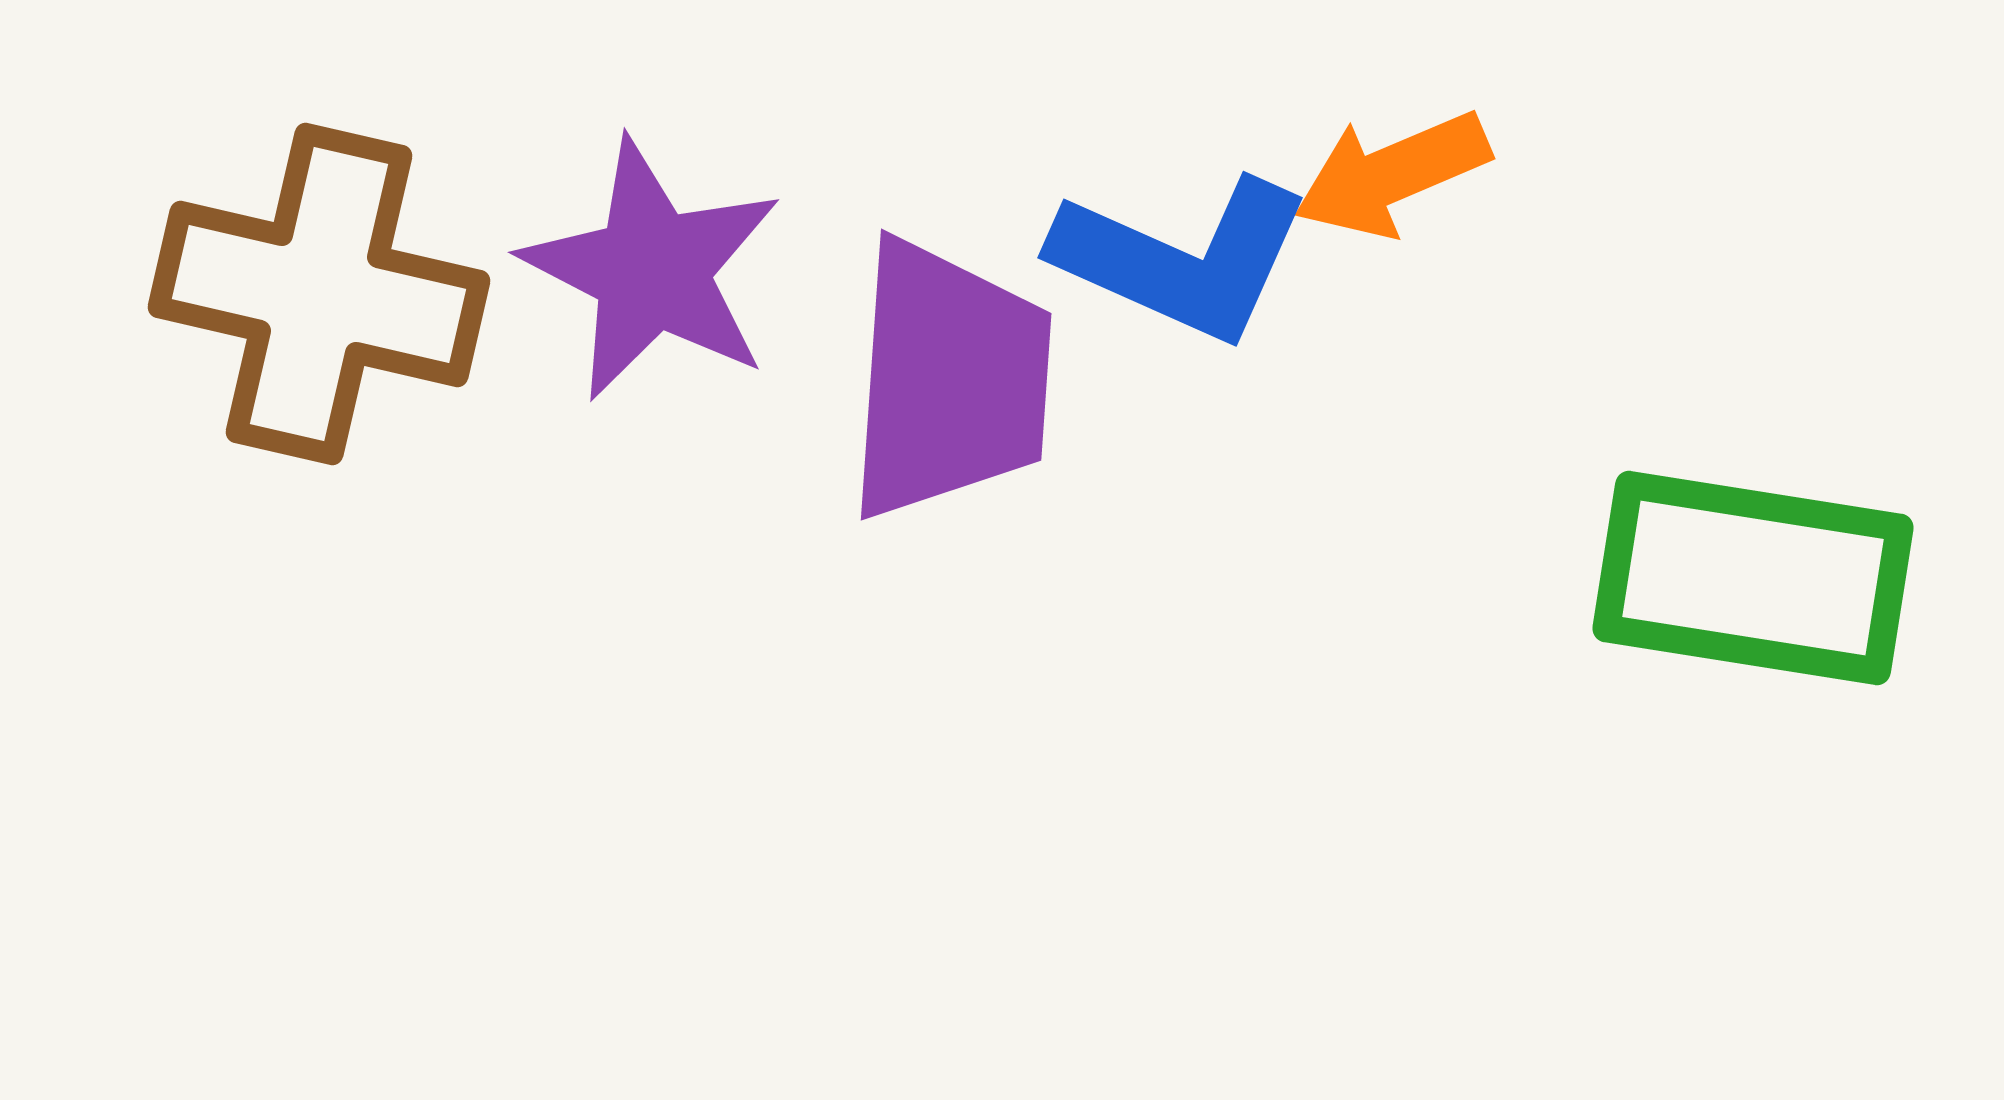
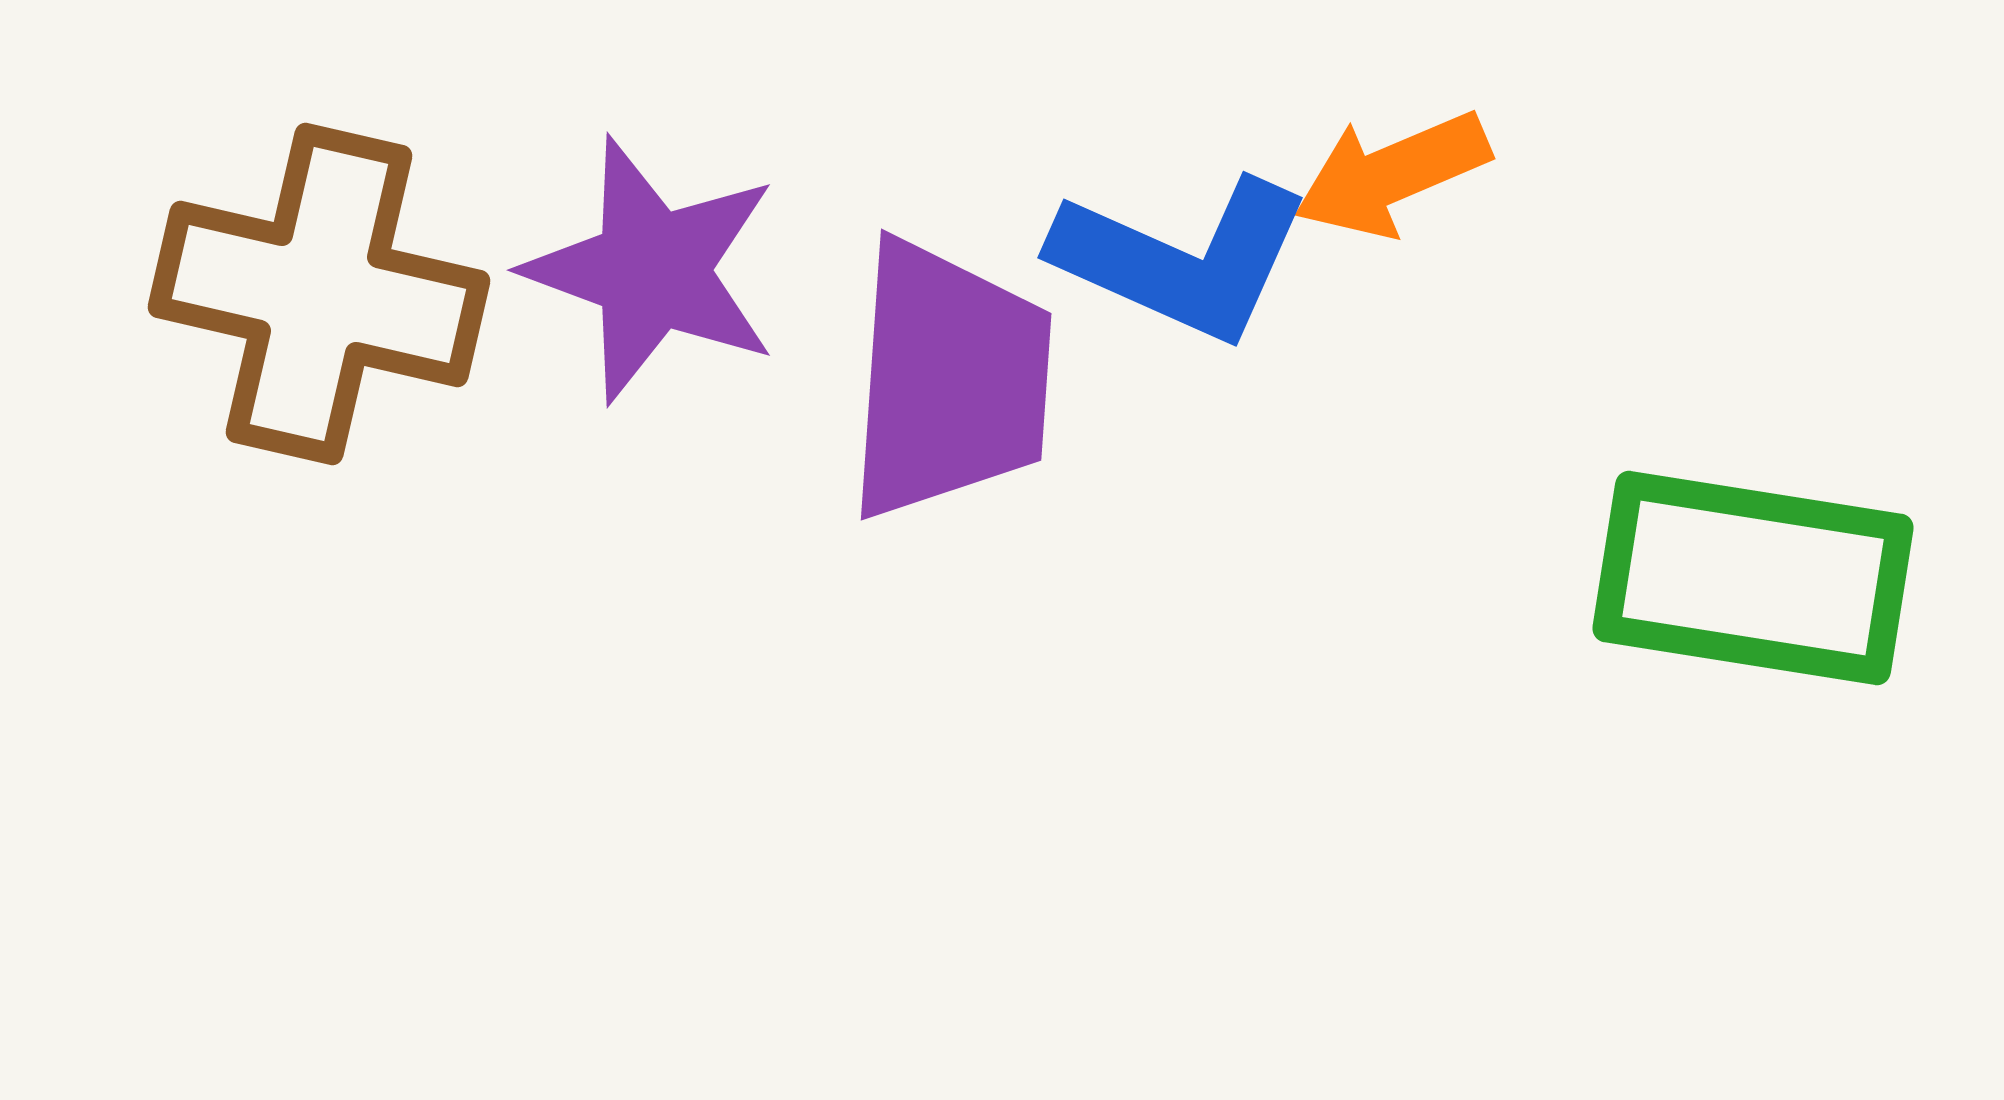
purple star: rotated 7 degrees counterclockwise
